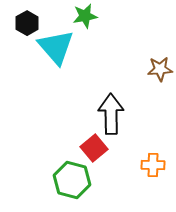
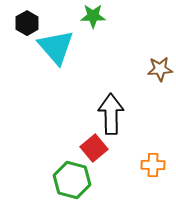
green star: moved 8 px right; rotated 10 degrees clockwise
